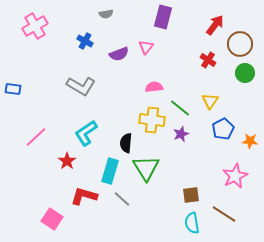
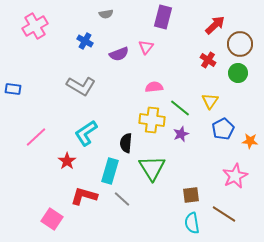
red arrow: rotated 10 degrees clockwise
green circle: moved 7 px left
green triangle: moved 6 px right
